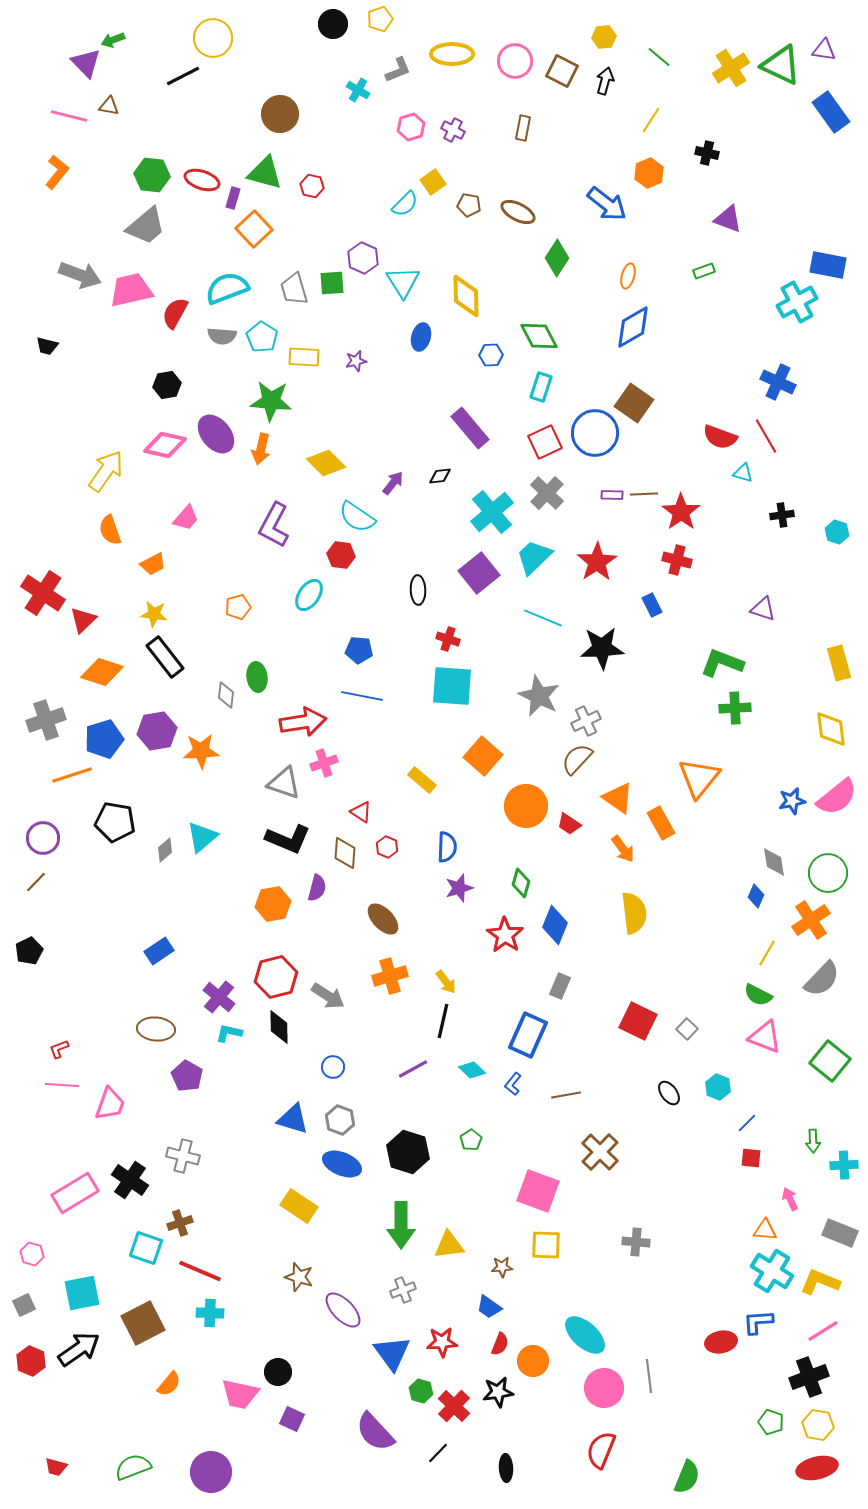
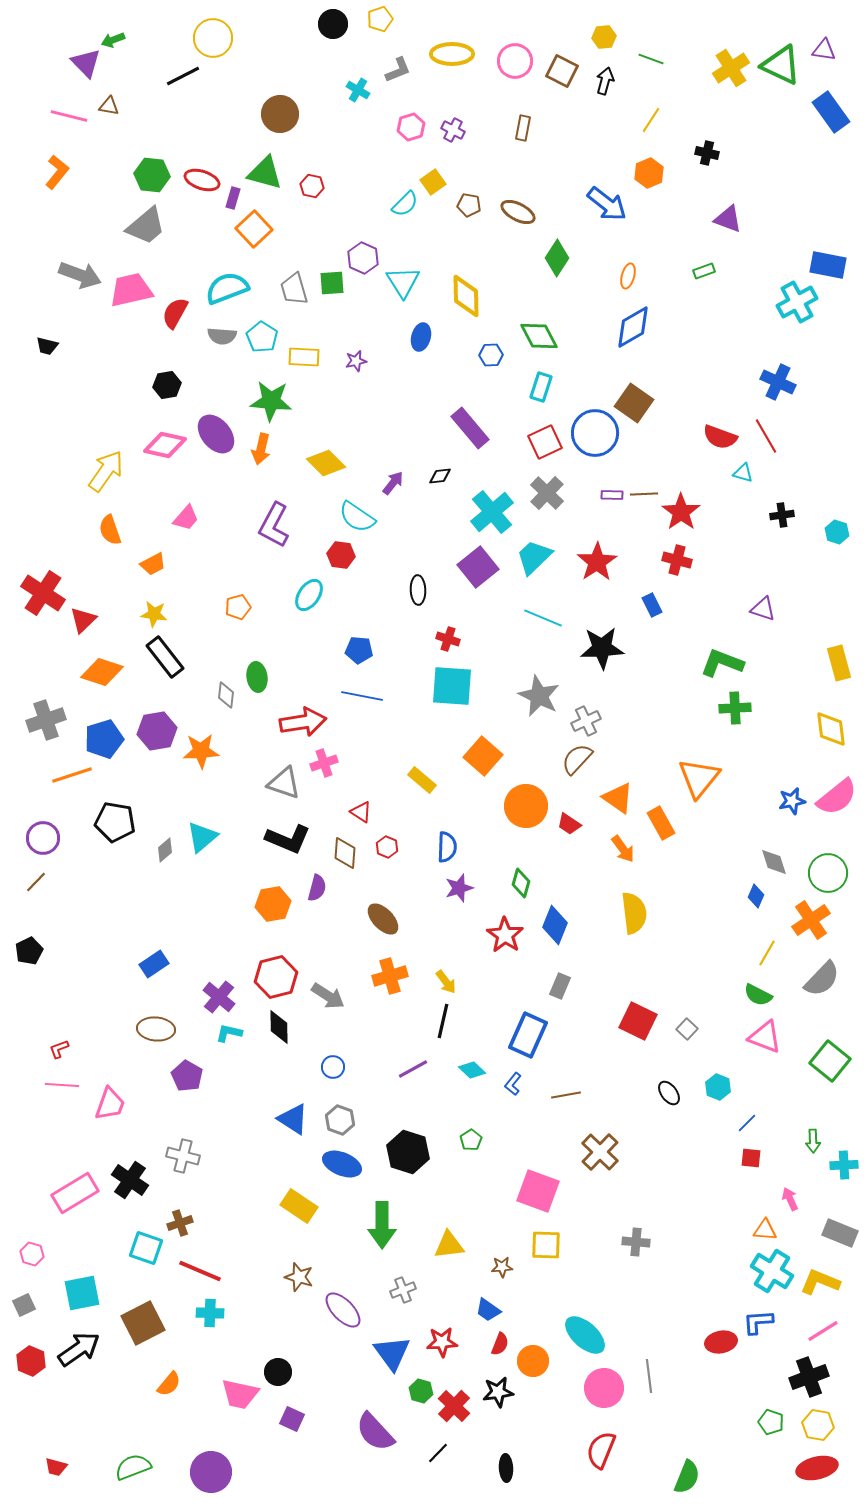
green line at (659, 57): moved 8 px left, 2 px down; rotated 20 degrees counterclockwise
purple square at (479, 573): moved 1 px left, 6 px up
gray diamond at (774, 862): rotated 8 degrees counterclockwise
blue rectangle at (159, 951): moved 5 px left, 13 px down
blue triangle at (293, 1119): rotated 16 degrees clockwise
green arrow at (401, 1225): moved 19 px left
blue trapezoid at (489, 1307): moved 1 px left, 3 px down
